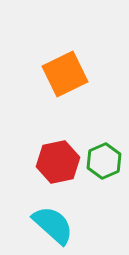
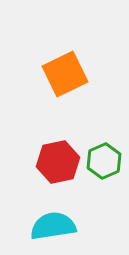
cyan semicircle: moved 1 px down; rotated 51 degrees counterclockwise
